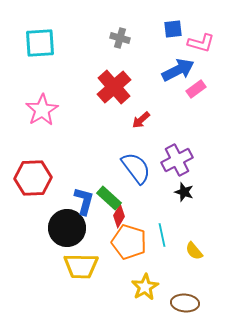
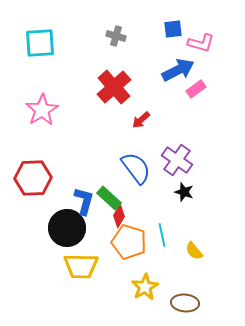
gray cross: moved 4 px left, 2 px up
purple cross: rotated 28 degrees counterclockwise
